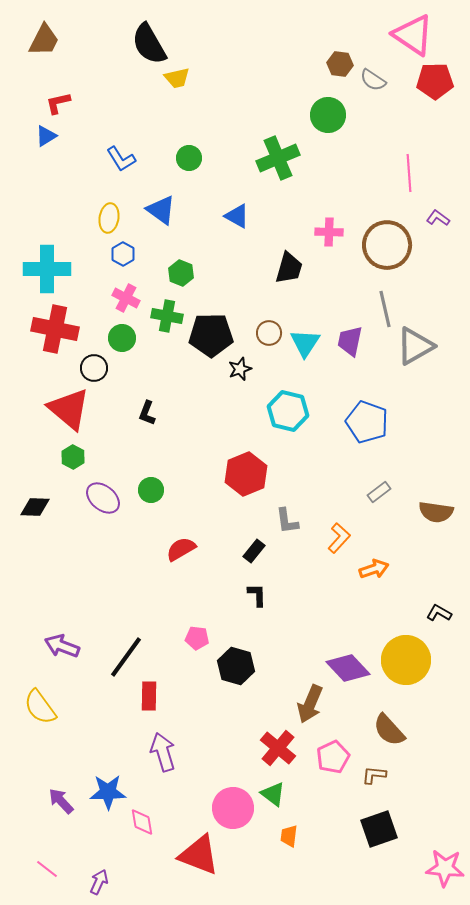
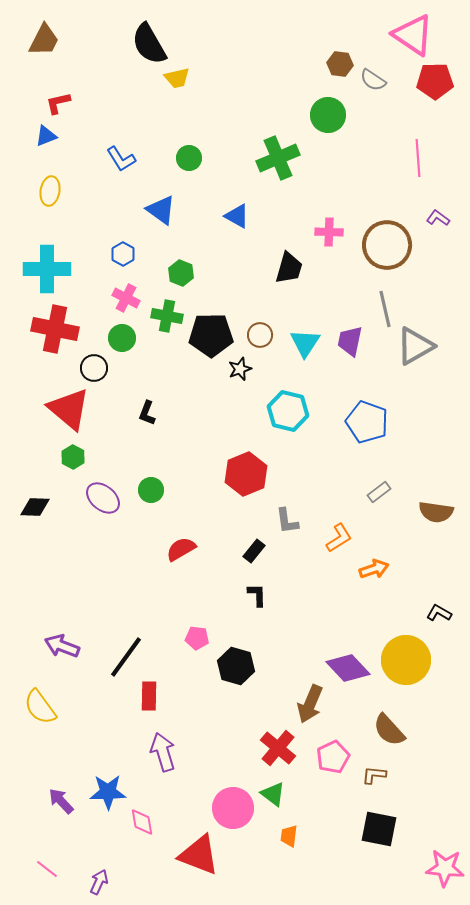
blue triangle at (46, 136): rotated 10 degrees clockwise
pink line at (409, 173): moved 9 px right, 15 px up
yellow ellipse at (109, 218): moved 59 px left, 27 px up
brown circle at (269, 333): moved 9 px left, 2 px down
orange L-shape at (339, 538): rotated 16 degrees clockwise
black square at (379, 829): rotated 30 degrees clockwise
